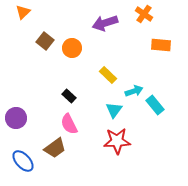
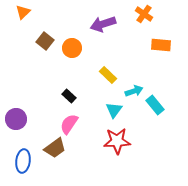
purple arrow: moved 2 px left, 1 px down
purple circle: moved 1 px down
pink semicircle: rotated 60 degrees clockwise
blue ellipse: rotated 50 degrees clockwise
